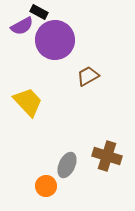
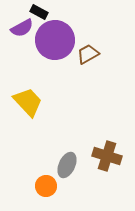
purple semicircle: moved 2 px down
brown trapezoid: moved 22 px up
